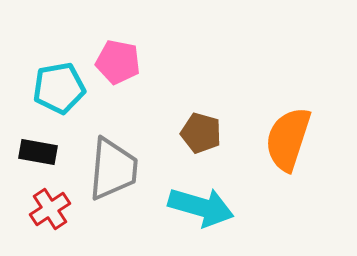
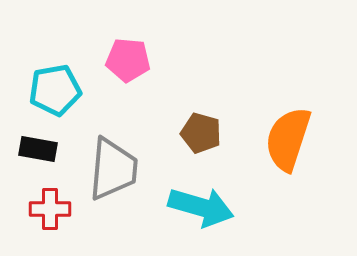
pink pentagon: moved 10 px right, 2 px up; rotated 6 degrees counterclockwise
cyan pentagon: moved 4 px left, 2 px down
black rectangle: moved 3 px up
red cross: rotated 33 degrees clockwise
